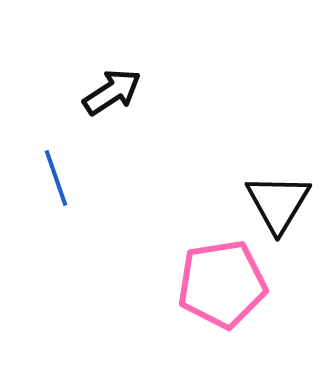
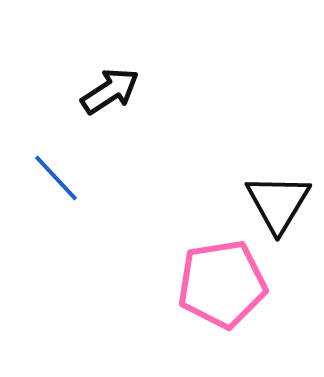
black arrow: moved 2 px left, 1 px up
blue line: rotated 24 degrees counterclockwise
